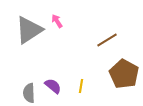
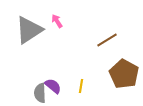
gray semicircle: moved 11 px right
